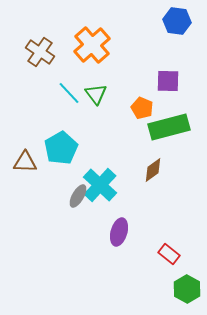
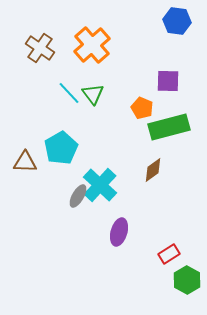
brown cross: moved 4 px up
green triangle: moved 3 px left
red rectangle: rotated 70 degrees counterclockwise
green hexagon: moved 9 px up
